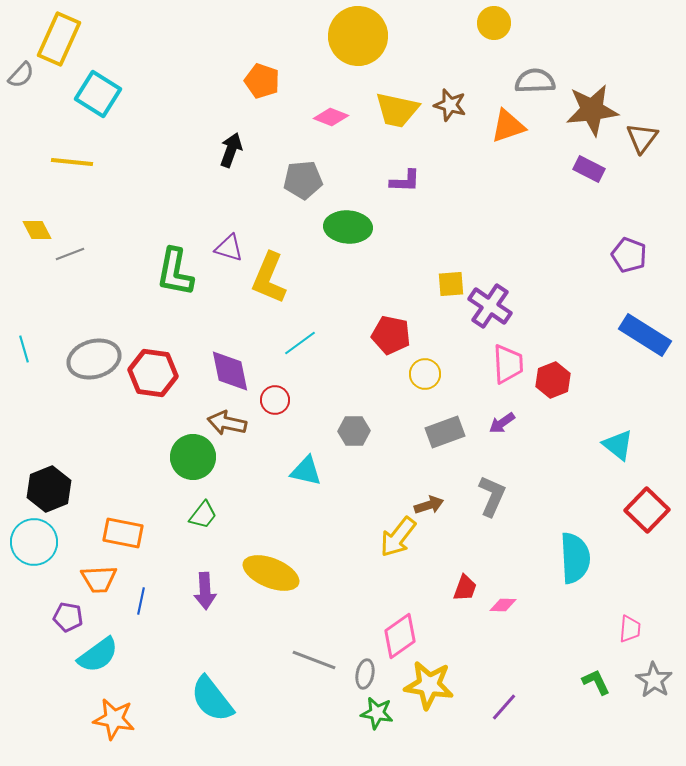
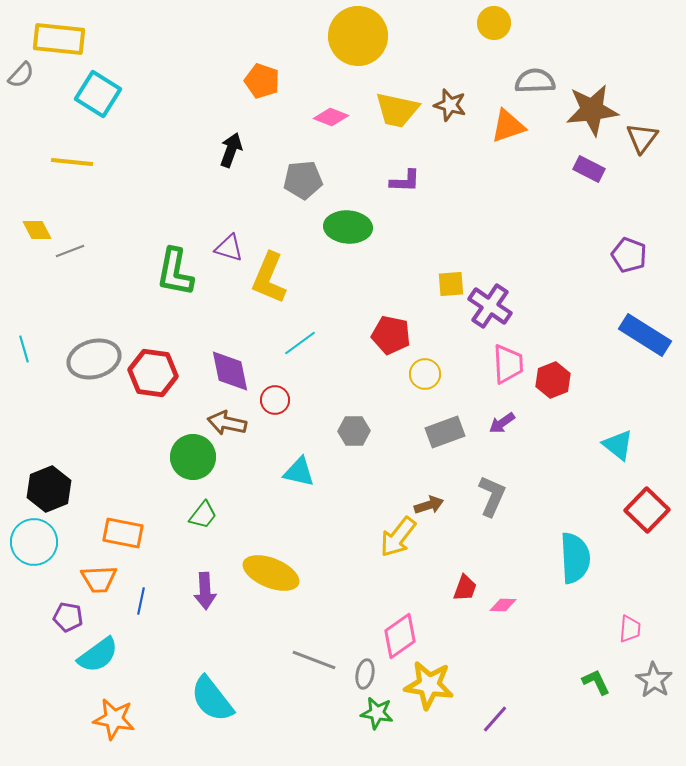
yellow rectangle at (59, 39): rotated 72 degrees clockwise
gray line at (70, 254): moved 3 px up
cyan triangle at (306, 471): moved 7 px left, 1 px down
purple line at (504, 707): moved 9 px left, 12 px down
